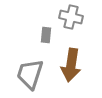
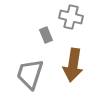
gray rectangle: rotated 28 degrees counterclockwise
brown arrow: moved 2 px right
